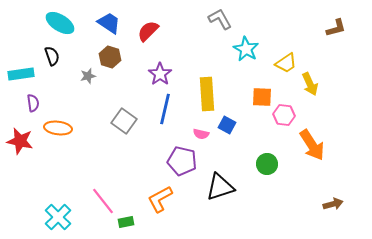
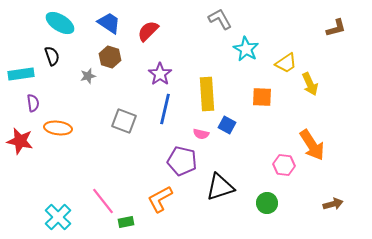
pink hexagon: moved 50 px down
gray square: rotated 15 degrees counterclockwise
green circle: moved 39 px down
